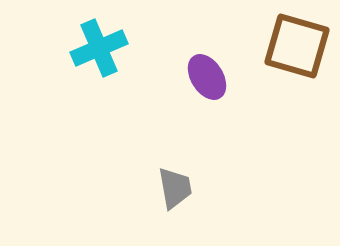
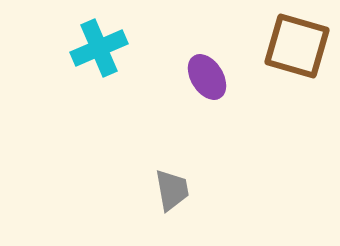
gray trapezoid: moved 3 px left, 2 px down
